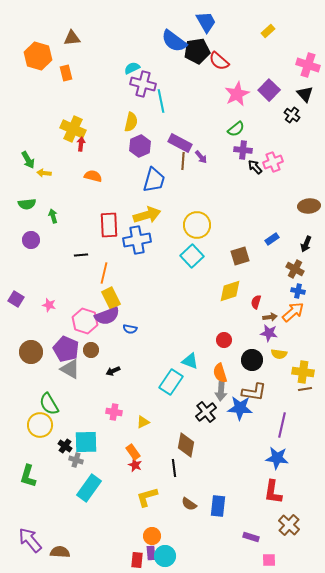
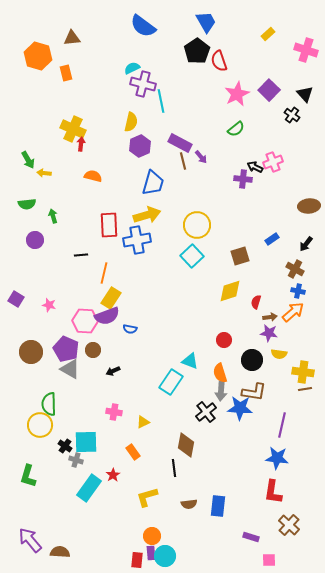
yellow rectangle at (268, 31): moved 3 px down
blue semicircle at (174, 41): moved 31 px left, 15 px up
black pentagon at (197, 51): rotated 25 degrees counterclockwise
red semicircle at (219, 61): rotated 30 degrees clockwise
pink cross at (308, 65): moved 2 px left, 15 px up
purple cross at (243, 150): moved 29 px down
brown line at (183, 161): rotated 18 degrees counterclockwise
black arrow at (255, 167): rotated 21 degrees counterclockwise
blue trapezoid at (154, 180): moved 1 px left, 3 px down
purple circle at (31, 240): moved 4 px right
black arrow at (306, 244): rotated 14 degrees clockwise
yellow rectangle at (111, 298): rotated 60 degrees clockwise
pink hexagon at (85, 321): rotated 15 degrees counterclockwise
brown circle at (91, 350): moved 2 px right
green semicircle at (49, 404): rotated 30 degrees clockwise
red star at (135, 465): moved 22 px left, 10 px down; rotated 16 degrees clockwise
brown semicircle at (189, 504): rotated 42 degrees counterclockwise
